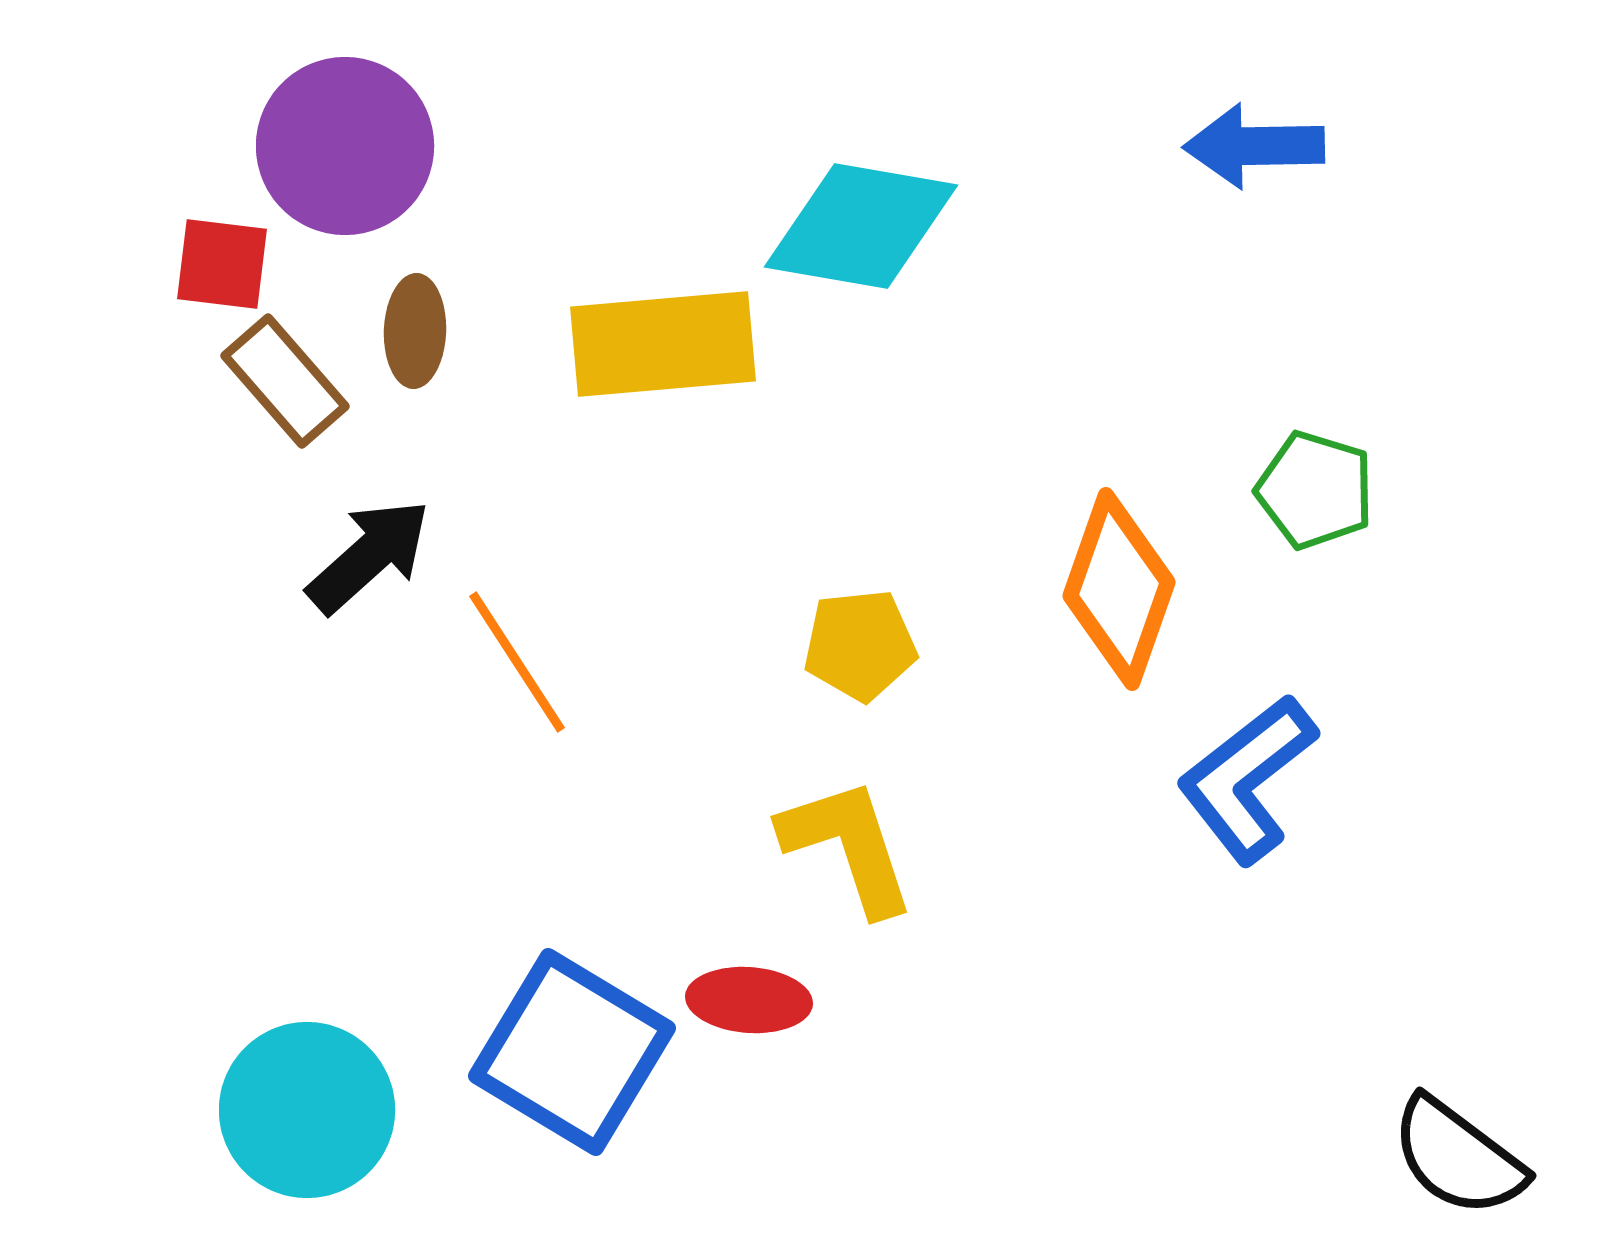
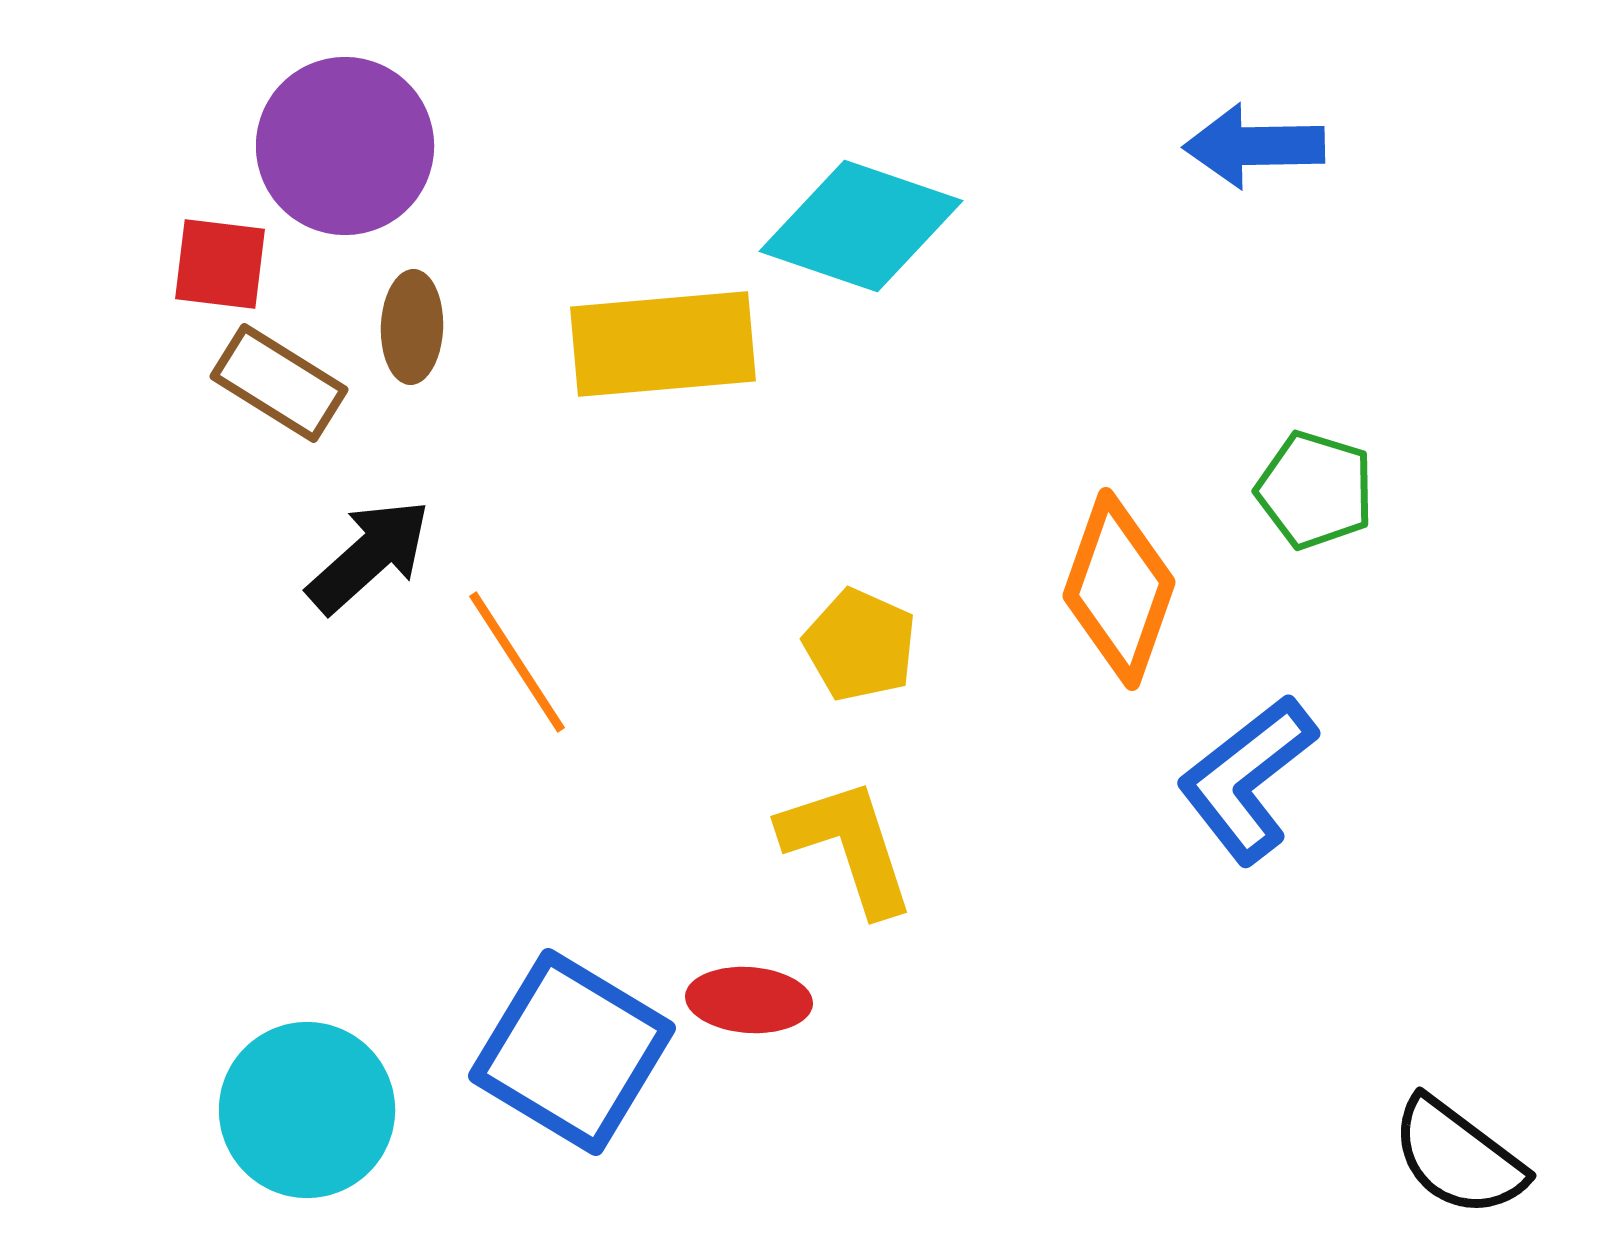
cyan diamond: rotated 9 degrees clockwise
red square: moved 2 px left
brown ellipse: moved 3 px left, 4 px up
brown rectangle: moved 6 px left, 2 px down; rotated 17 degrees counterclockwise
yellow pentagon: rotated 30 degrees clockwise
